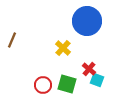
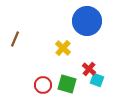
brown line: moved 3 px right, 1 px up
